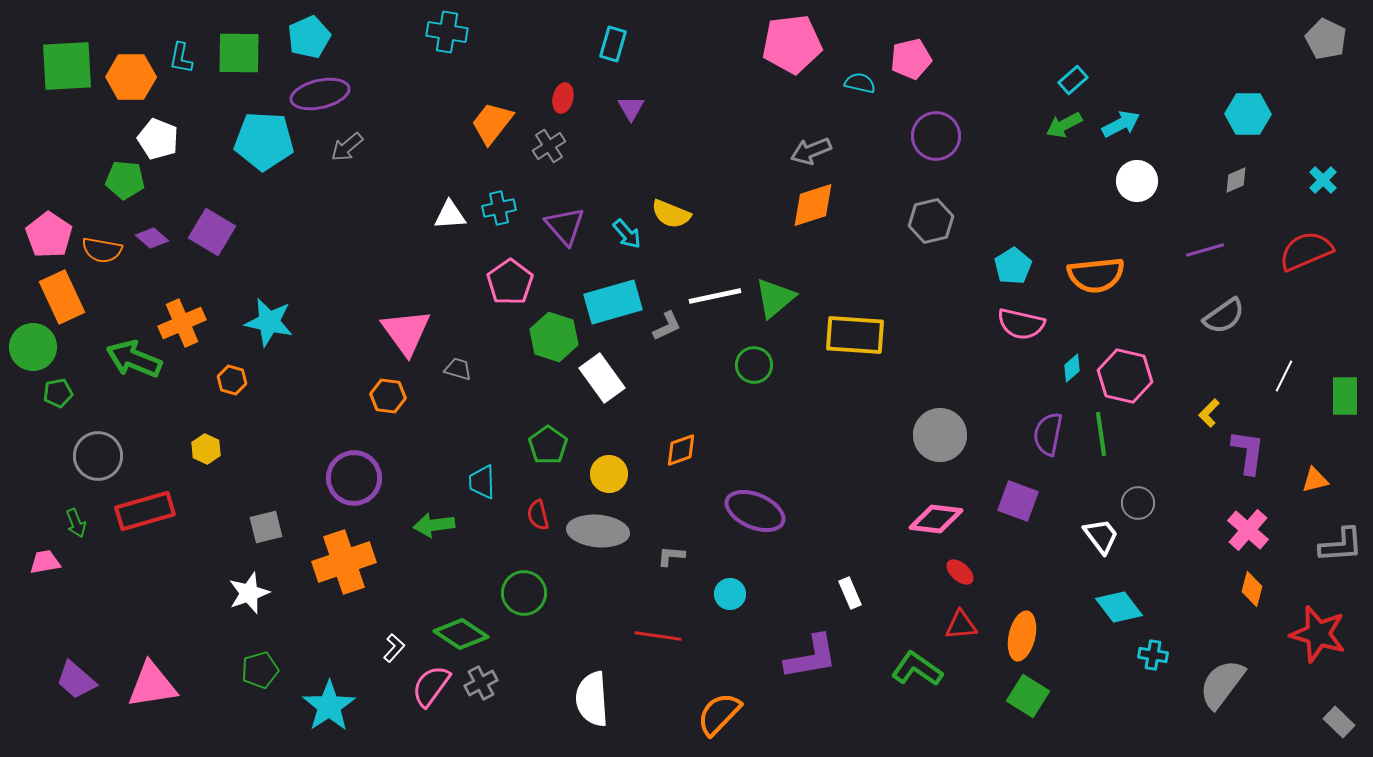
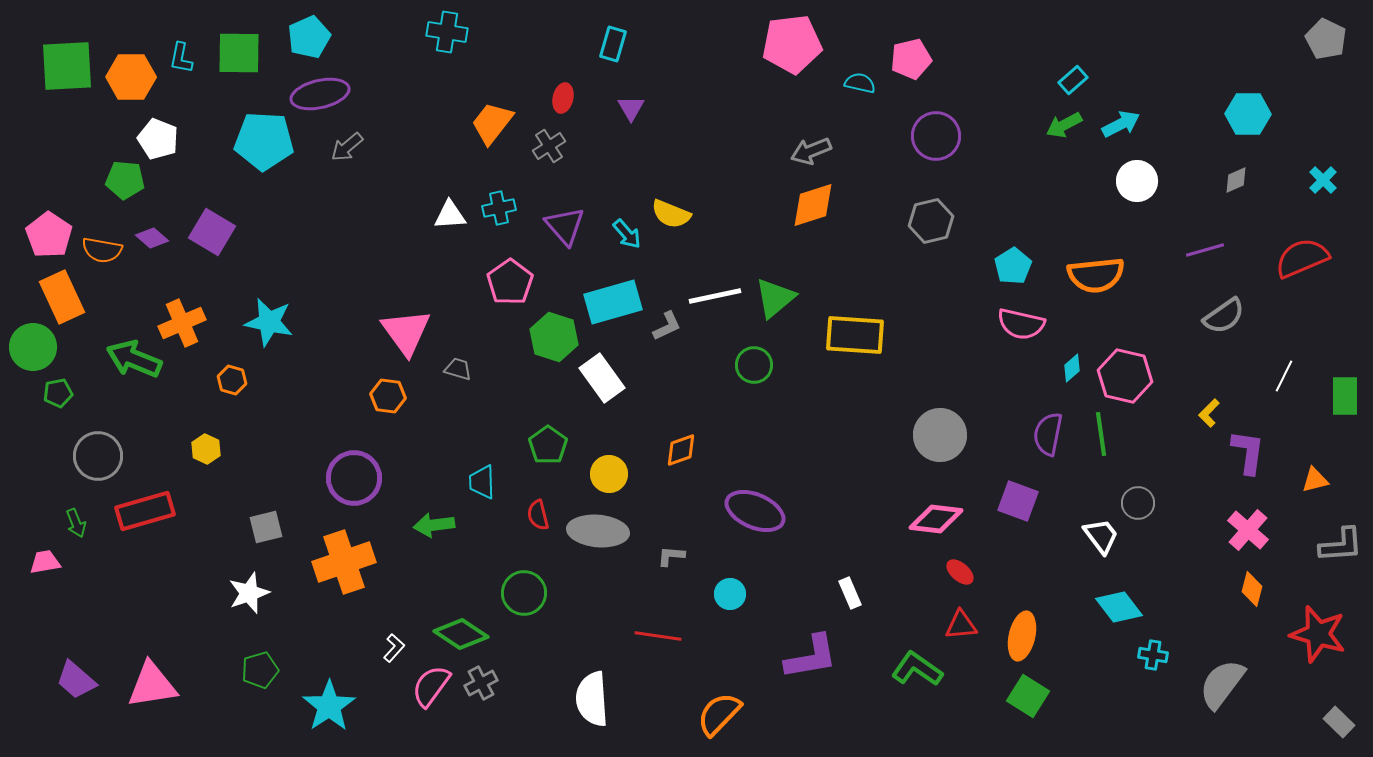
red semicircle at (1306, 251): moved 4 px left, 7 px down
